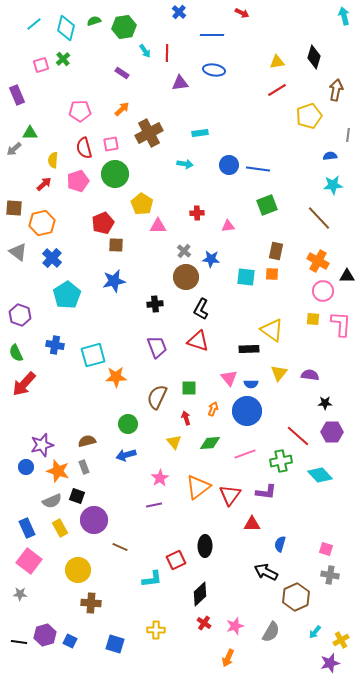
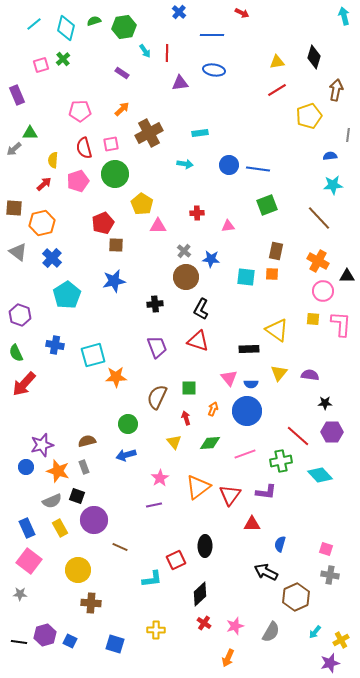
yellow triangle at (272, 330): moved 5 px right
